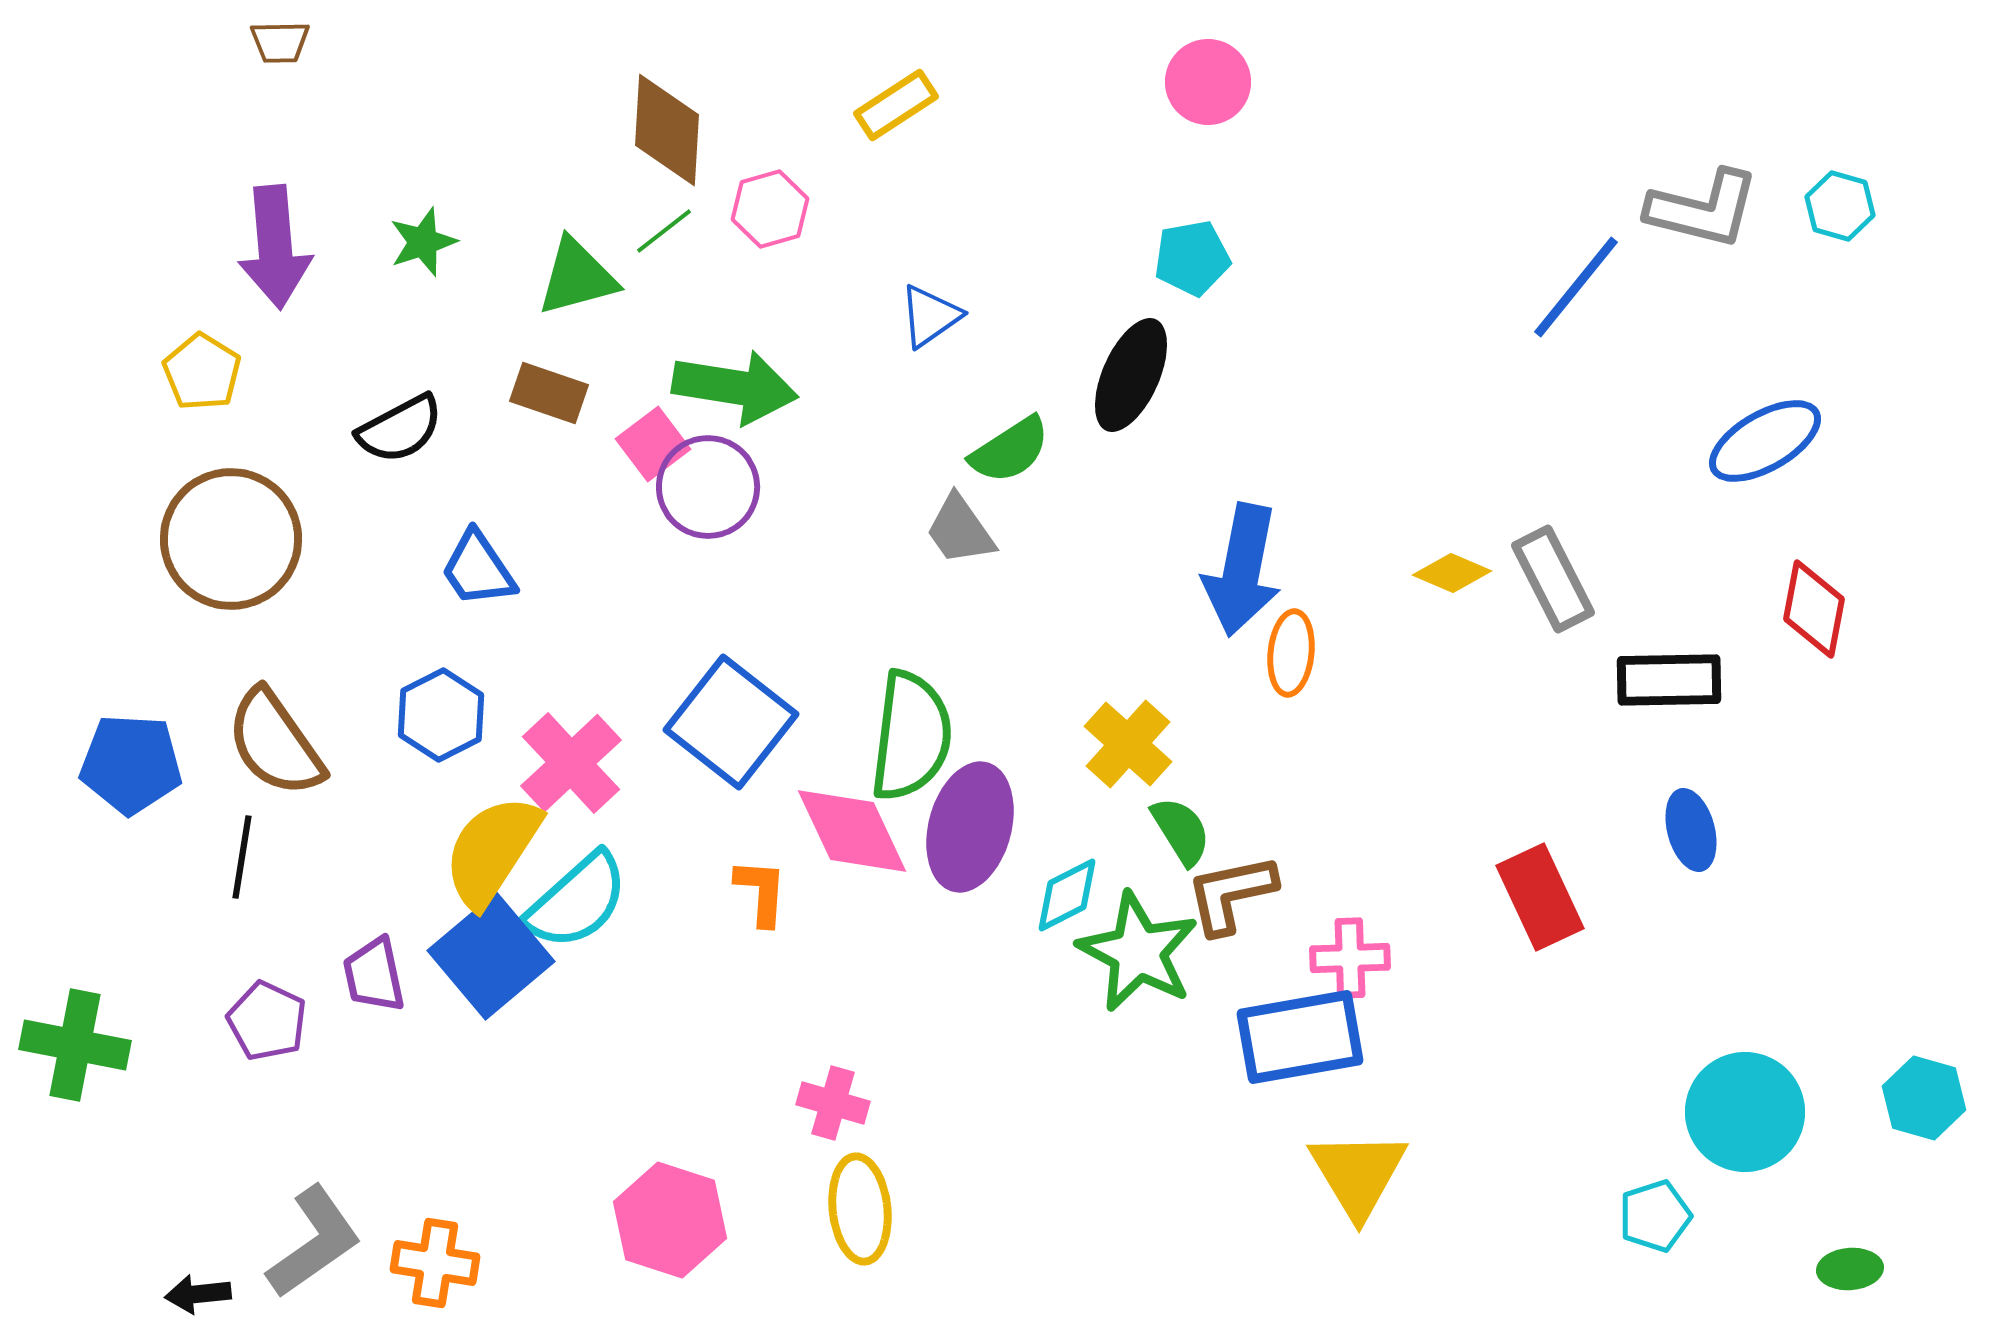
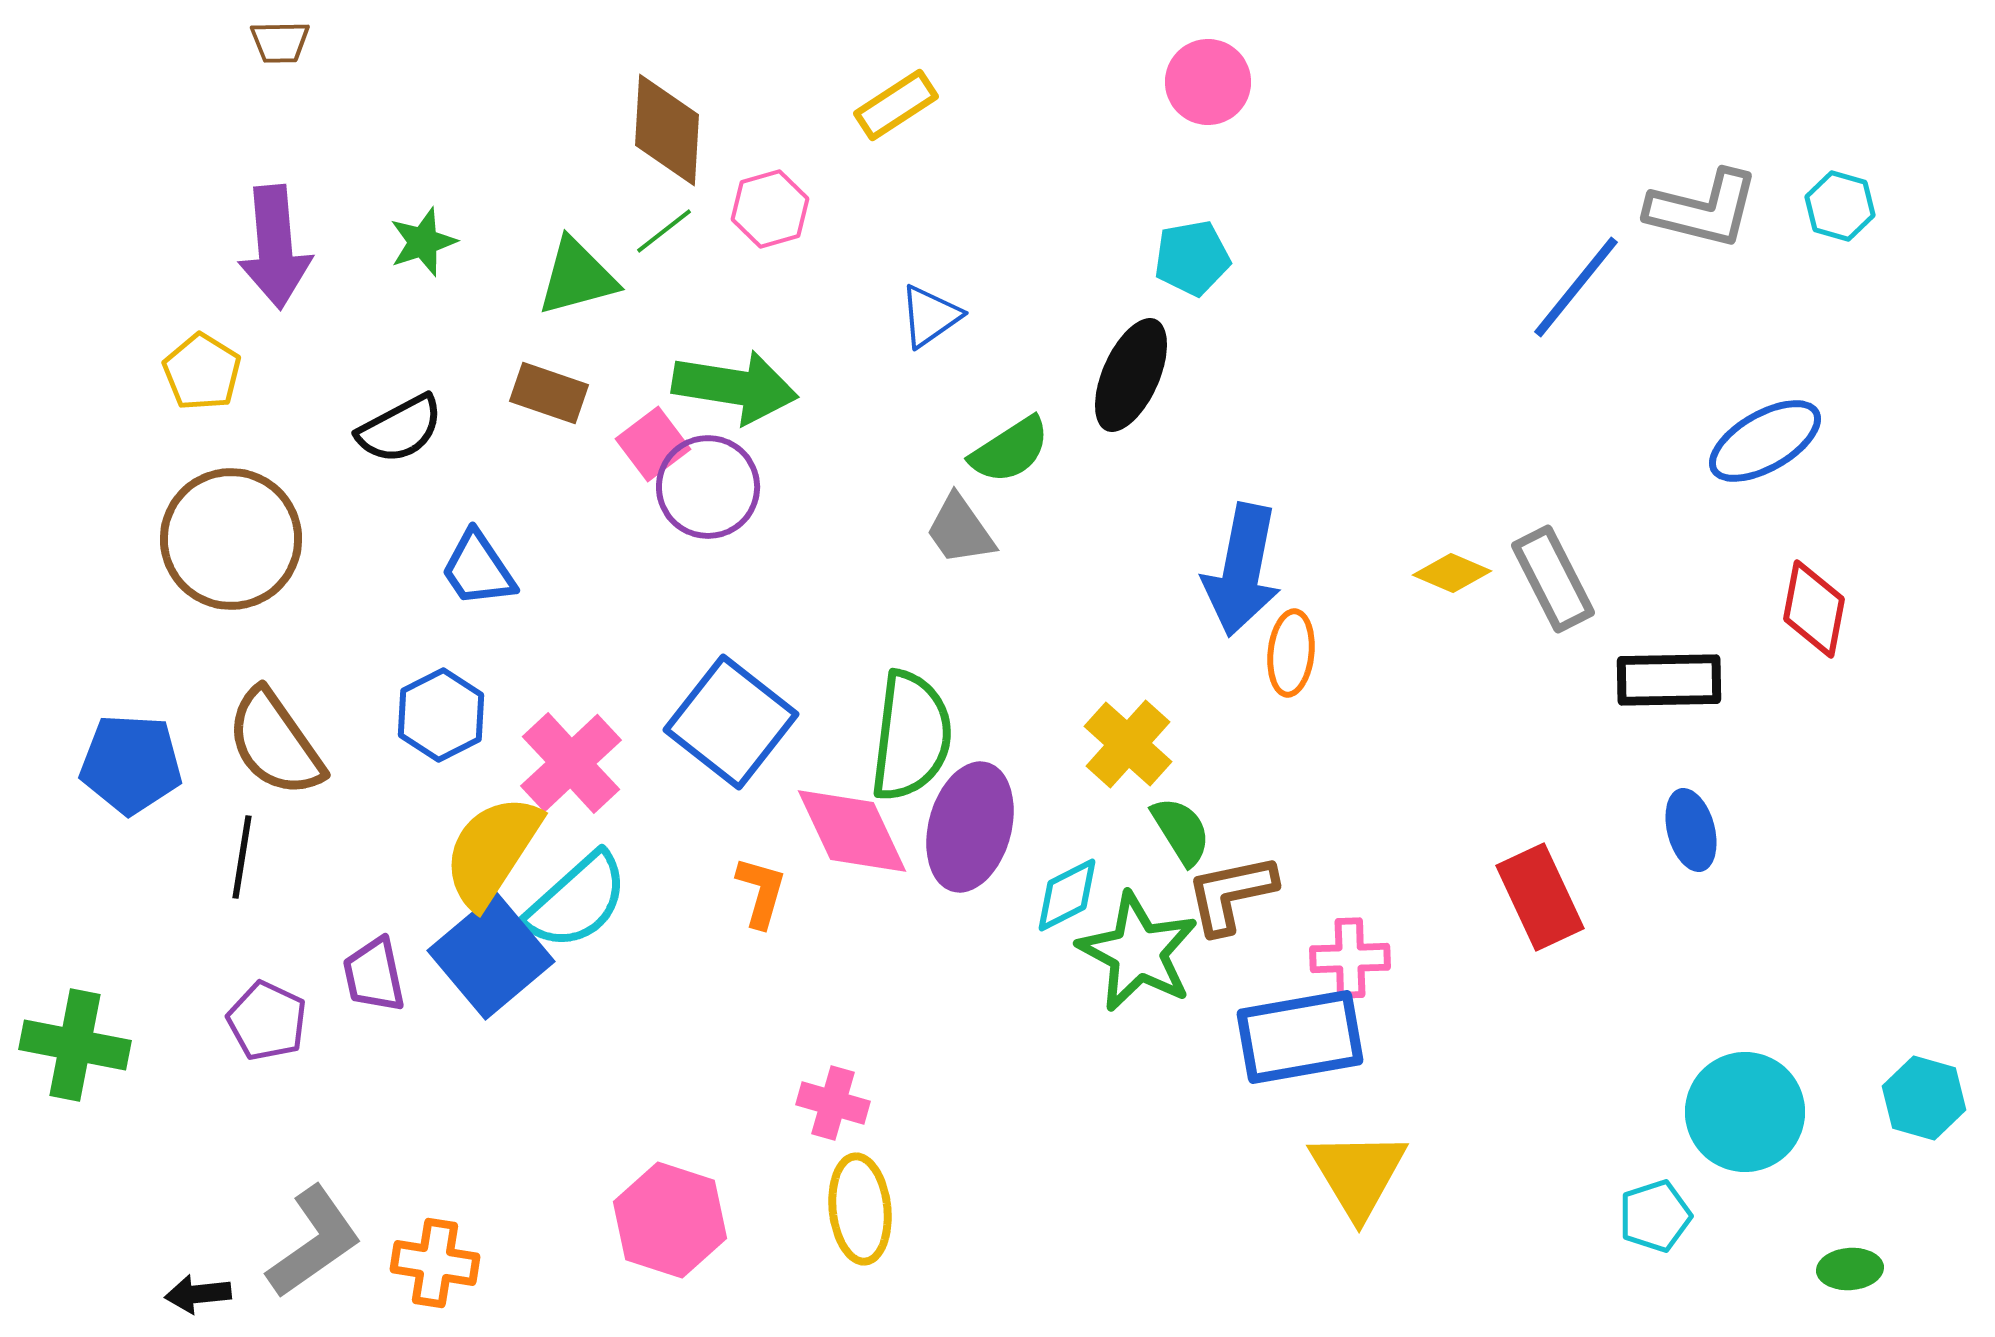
orange L-shape at (761, 892): rotated 12 degrees clockwise
